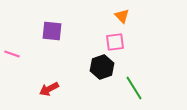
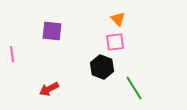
orange triangle: moved 4 px left, 3 px down
pink line: rotated 63 degrees clockwise
black hexagon: rotated 20 degrees counterclockwise
